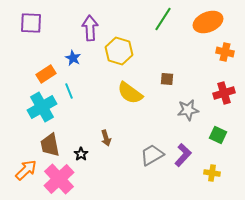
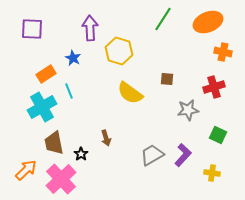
purple square: moved 1 px right, 6 px down
orange cross: moved 2 px left
red cross: moved 10 px left, 6 px up
brown trapezoid: moved 4 px right, 2 px up
pink cross: moved 2 px right
